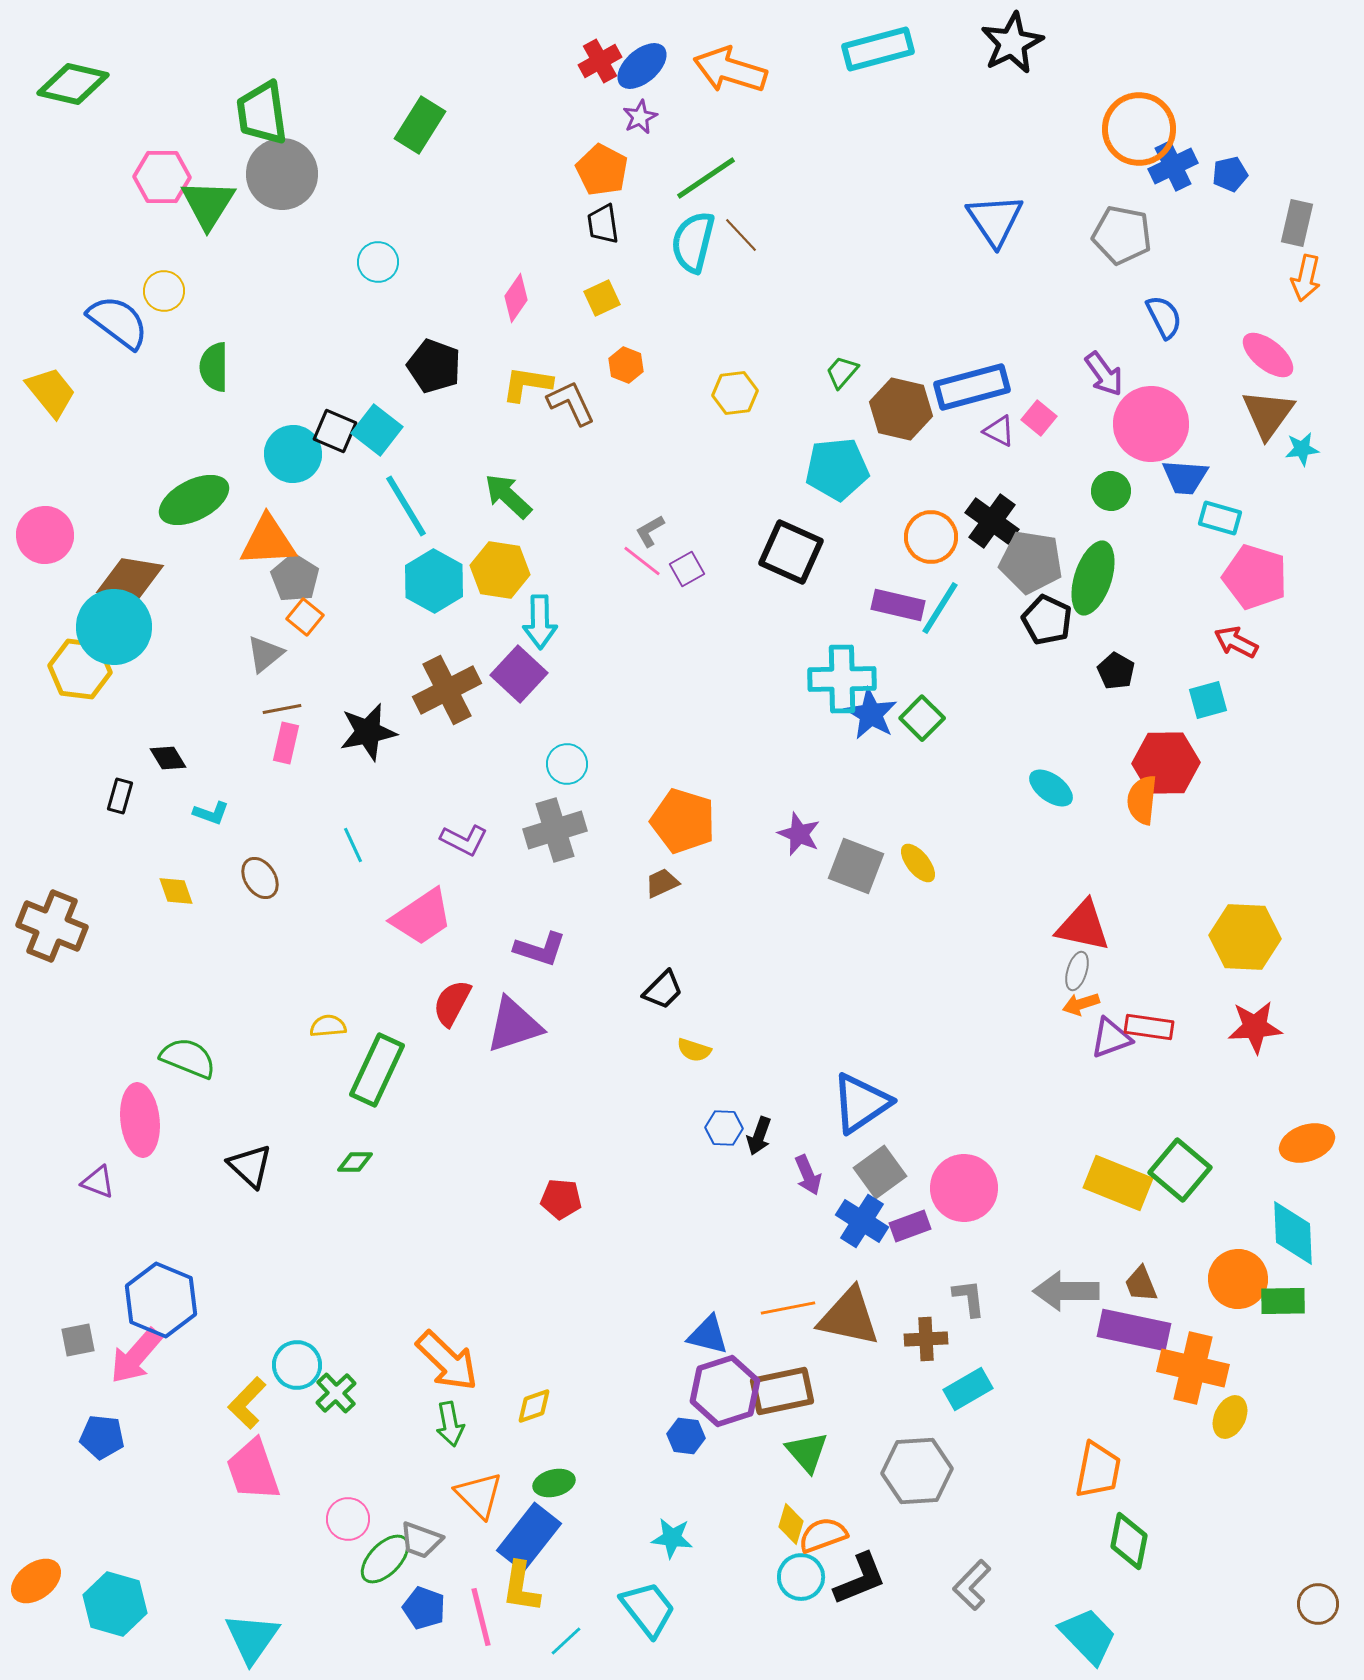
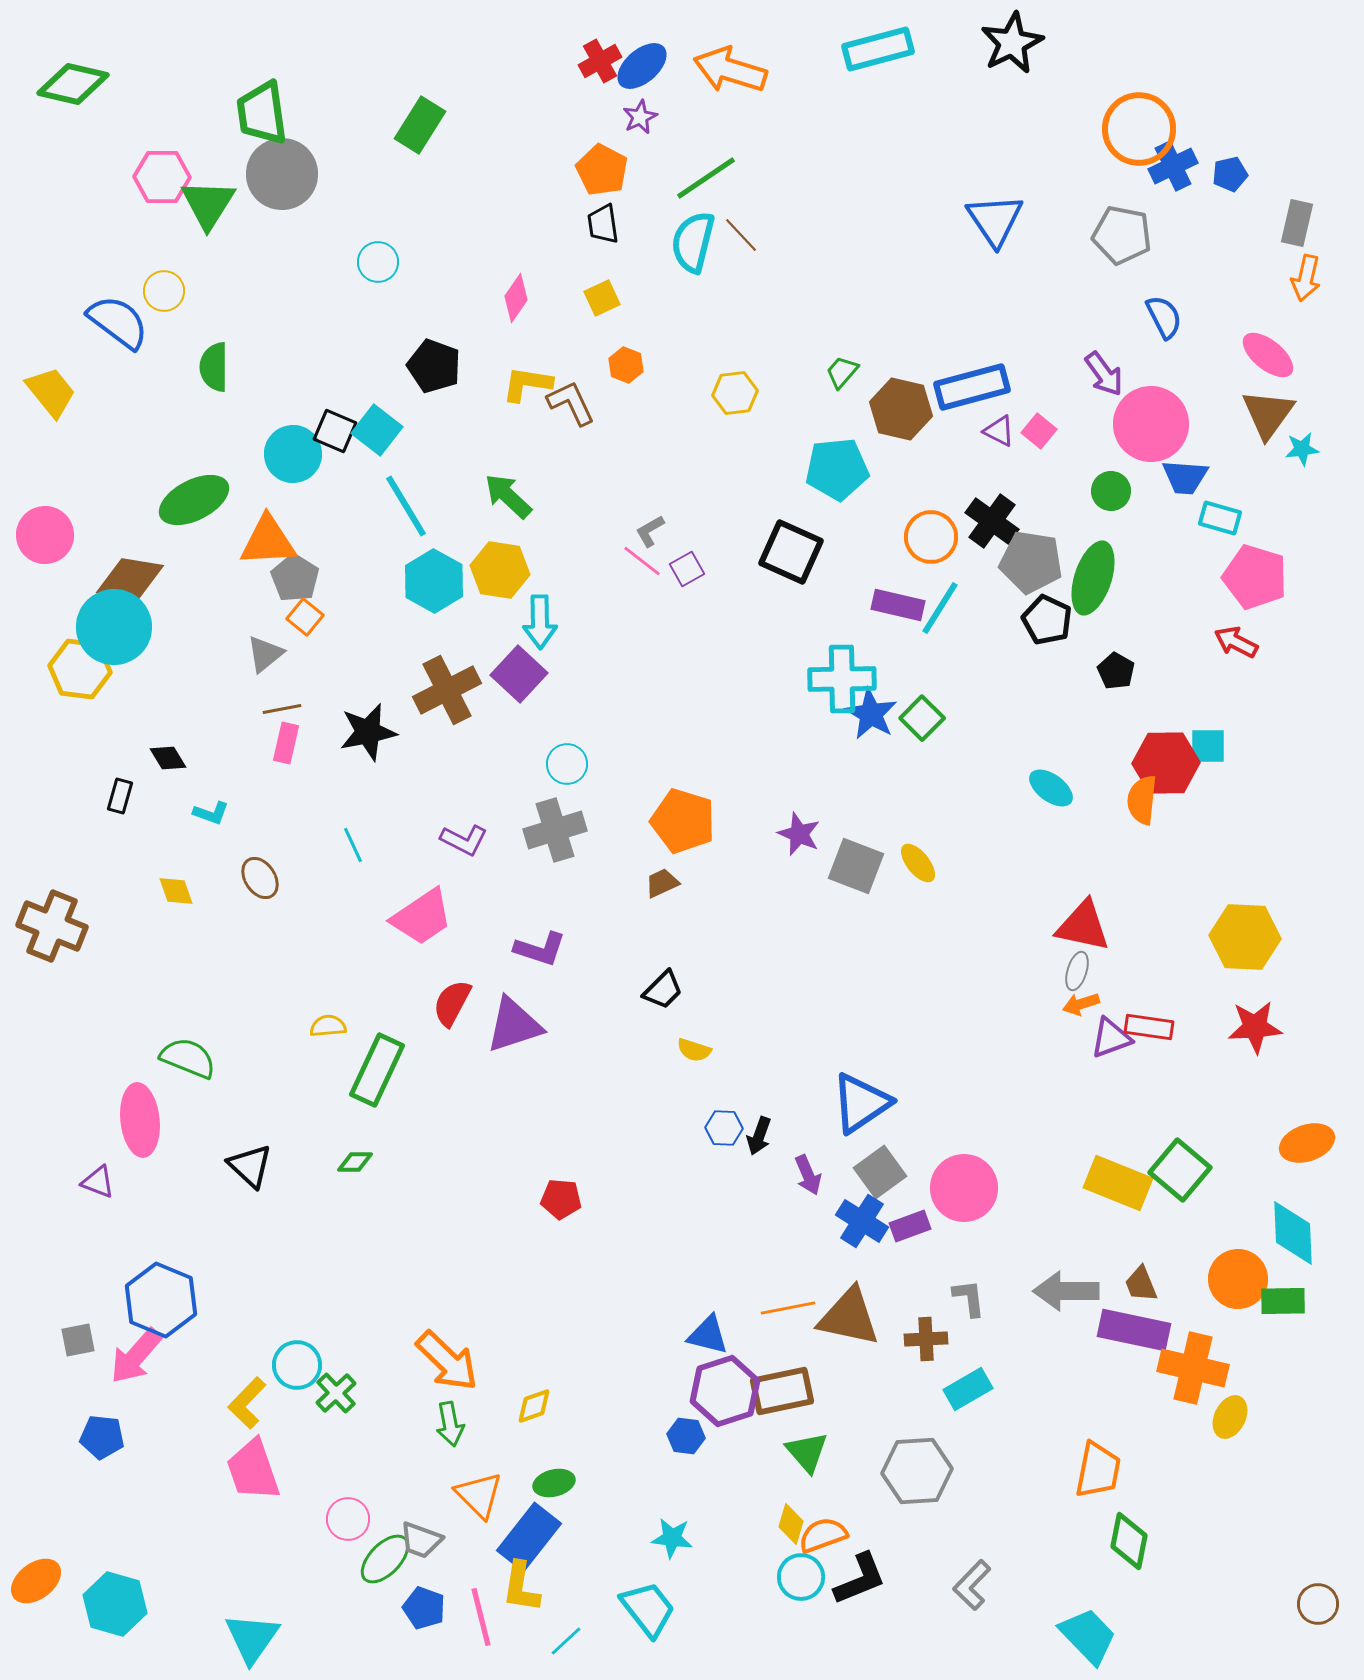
pink square at (1039, 418): moved 13 px down
cyan square at (1208, 700): moved 46 px down; rotated 15 degrees clockwise
